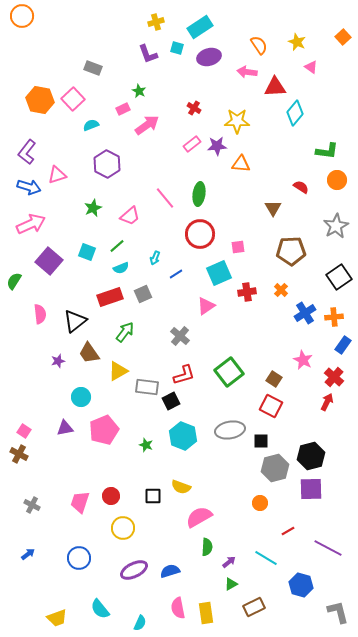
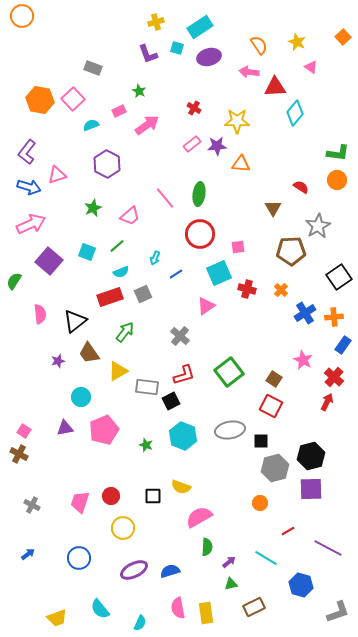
pink arrow at (247, 72): moved 2 px right
pink rectangle at (123, 109): moved 4 px left, 2 px down
green L-shape at (327, 151): moved 11 px right, 2 px down
gray star at (336, 226): moved 18 px left
cyan semicircle at (121, 268): moved 4 px down
red cross at (247, 292): moved 3 px up; rotated 24 degrees clockwise
green triangle at (231, 584): rotated 16 degrees clockwise
gray L-shape at (338, 612): rotated 85 degrees clockwise
